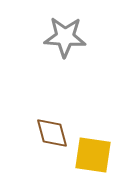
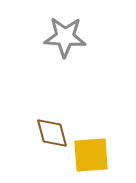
yellow square: moved 2 px left; rotated 12 degrees counterclockwise
